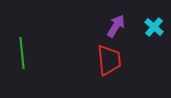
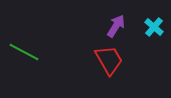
green line: moved 2 px right, 1 px up; rotated 56 degrees counterclockwise
red trapezoid: rotated 24 degrees counterclockwise
